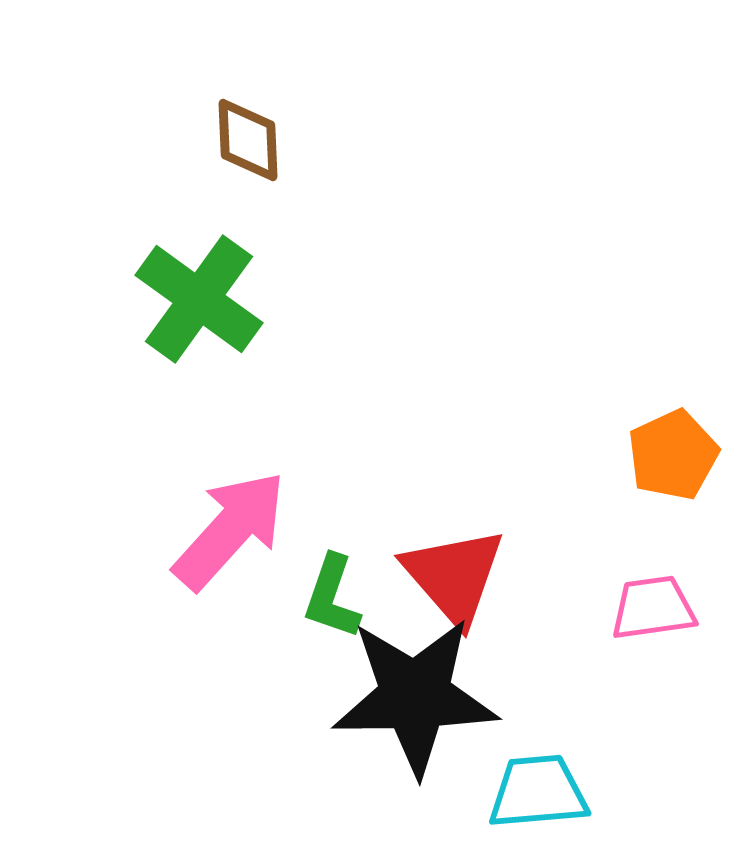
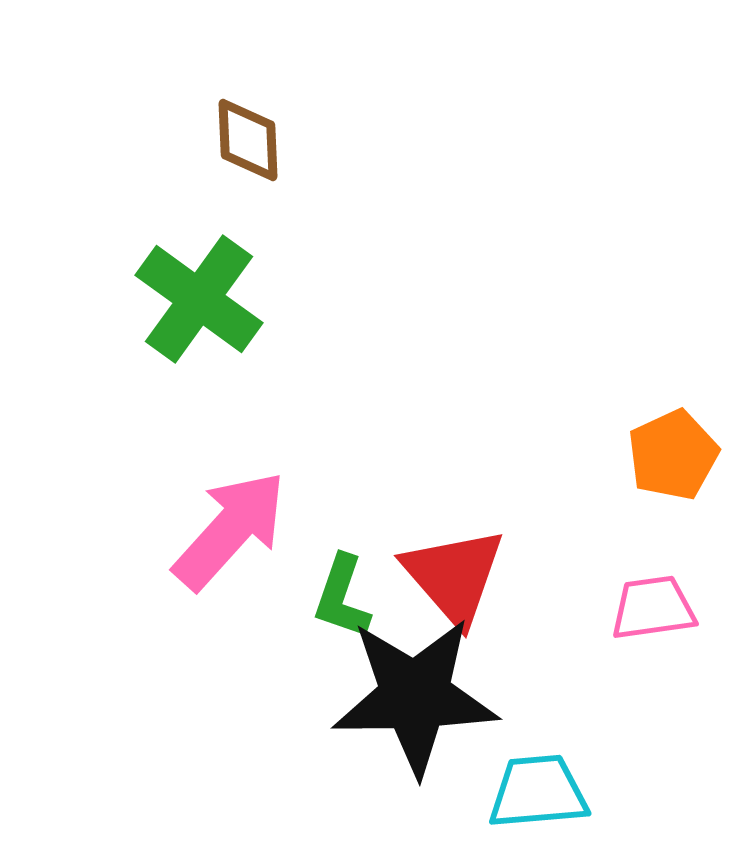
green L-shape: moved 10 px right
